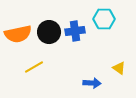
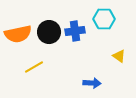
yellow triangle: moved 12 px up
